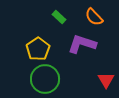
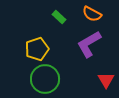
orange semicircle: moved 2 px left, 3 px up; rotated 18 degrees counterclockwise
purple L-shape: moved 7 px right; rotated 48 degrees counterclockwise
yellow pentagon: moved 1 px left; rotated 15 degrees clockwise
